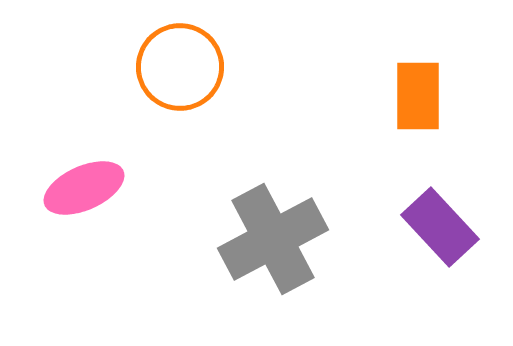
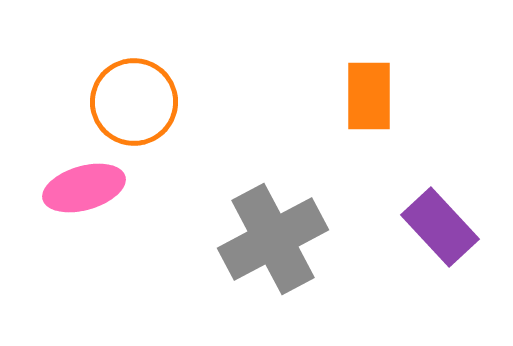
orange circle: moved 46 px left, 35 px down
orange rectangle: moved 49 px left
pink ellipse: rotated 8 degrees clockwise
